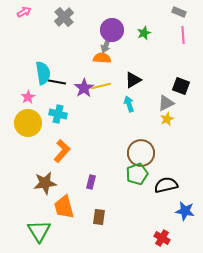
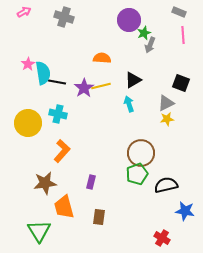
gray cross: rotated 30 degrees counterclockwise
purple circle: moved 17 px right, 10 px up
gray arrow: moved 44 px right
black square: moved 3 px up
pink star: moved 33 px up
yellow star: rotated 16 degrees clockwise
